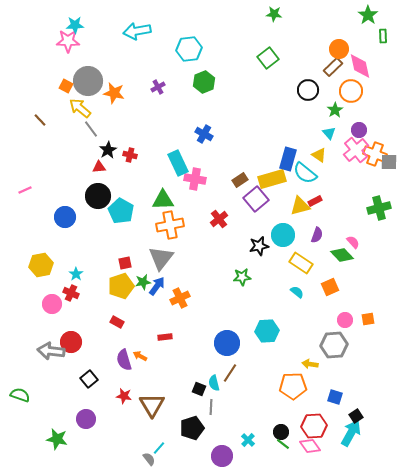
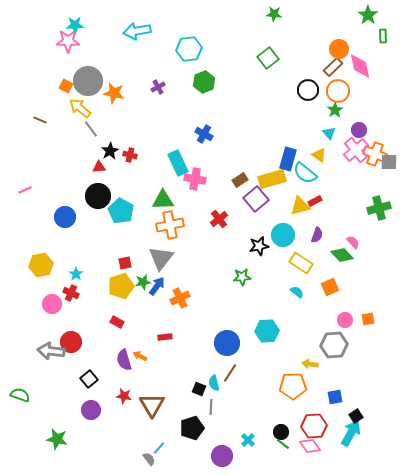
orange circle at (351, 91): moved 13 px left
brown line at (40, 120): rotated 24 degrees counterclockwise
black star at (108, 150): moved 2 px right, 1 px down
blue square at (335, 397): rotated 28 degrees counterclockwise
purple circle at (86, 419): moved 5 px right, 9 px up
